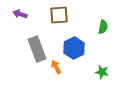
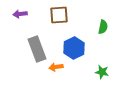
purple arrow: rotated 24 degrees counterclockwise
orange arrow: rotated 72 degrees counterclockwise
